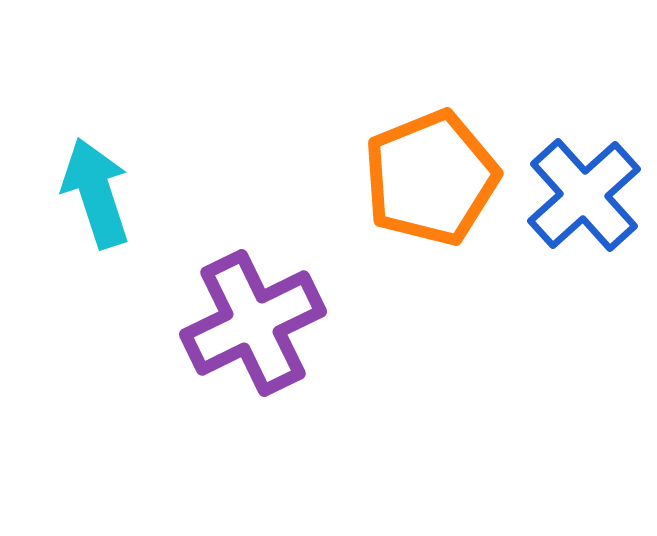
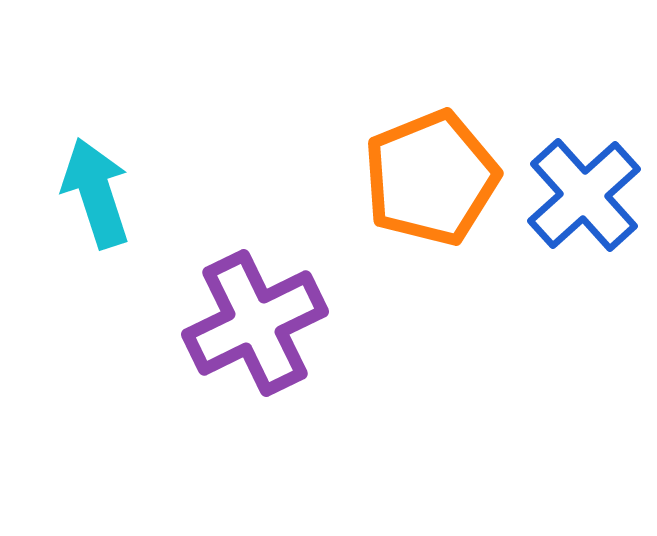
purple cross: moved 2 px right
